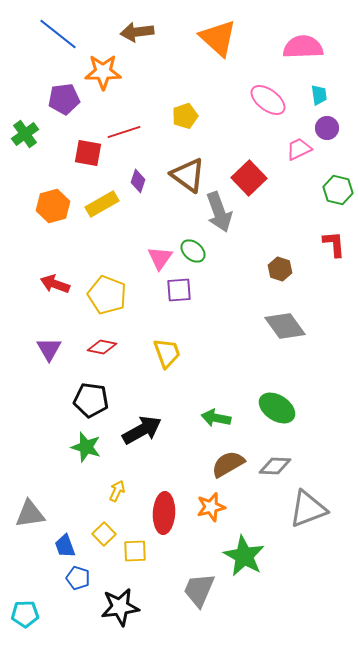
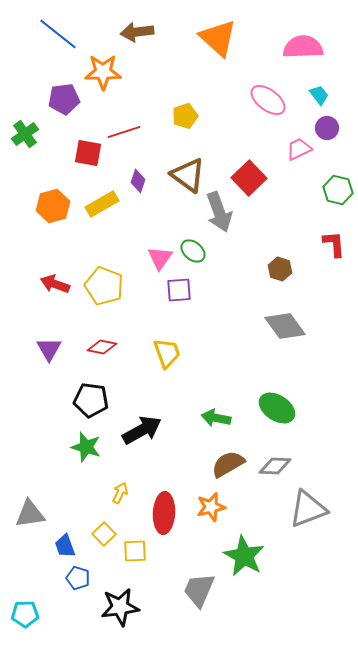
cyan trapezoid at (319, 95): rotated 30 degrees counterclockwise
yellow pentagon at (107, 295): moved 3 px left, 9 px up
yellow arrow at (117, 491): moved 3 px right, 2 px down
